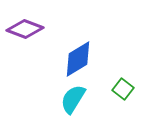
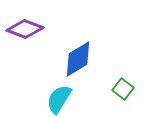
cyan semicircle: moved 14 px left
